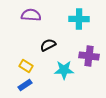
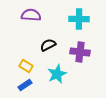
purple cross: moved 9 px left, 4 px up
cyan star: moved 7 px left, 4 px down; rotated 24 degrees counterclockwise
